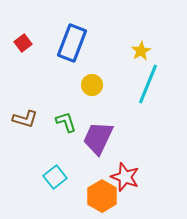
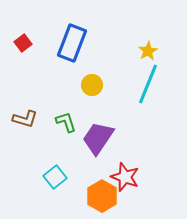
yellow star: moved 7 px right
purple trapezoid: rotated 9 degrees clockwise
